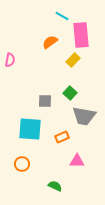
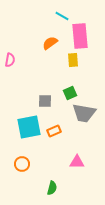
pink rectangle: moved 1 px left, 1 px down
orange semicircle: moved 1 px down
yellow rectangle: rotated 48 degrees counterclockwise
green square: rotated 24 degrees clockwise
gray trapezoid: moved 3 px up
cyan square: moved 1 px left, 2 px up; rotated 15 degrees counterclockwise
orange rectangle: moved 8 px left, 6 px up
pink triangle: moved 1 px down
green semicircle: moved 3 px left, 2 px down; rotated 80 degrees clockwise
